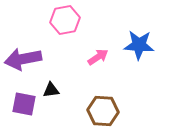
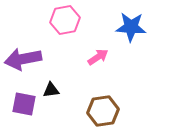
blue star: moved 8 px left, 18 px up
brown hexagon: rotated 12 degrees counterclockwise
